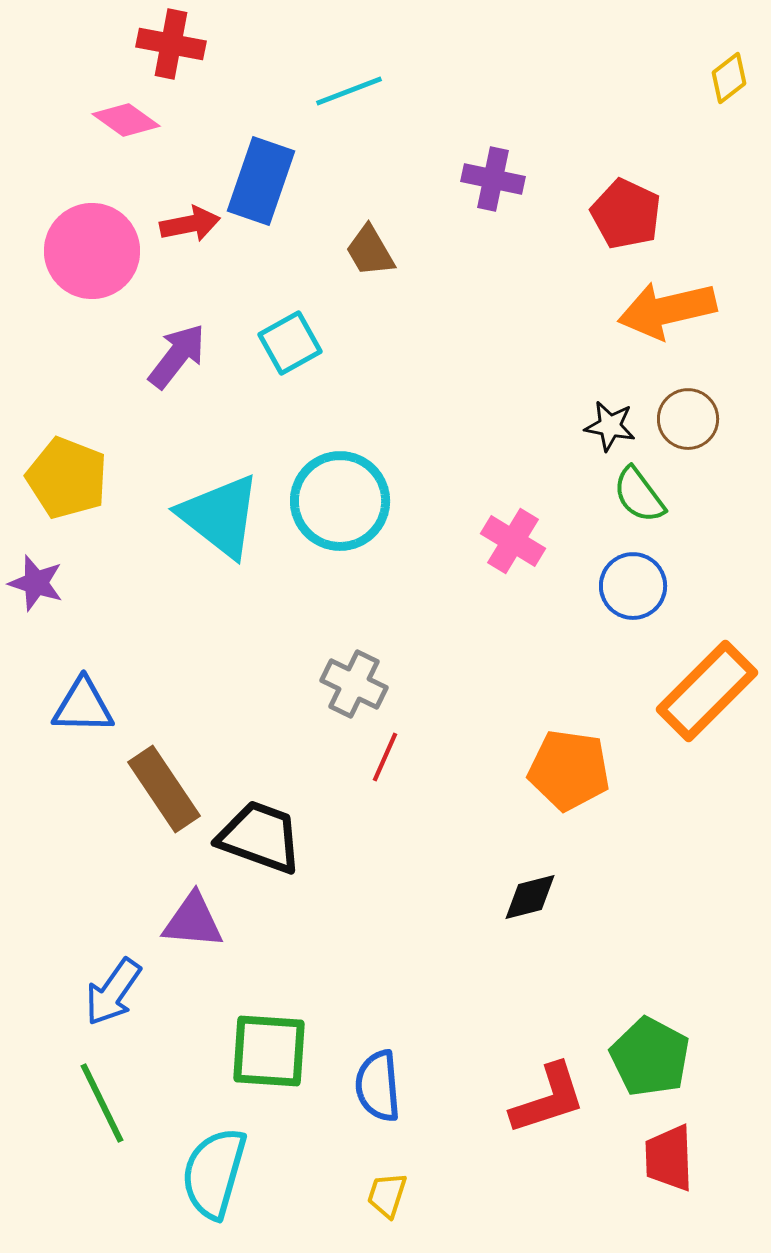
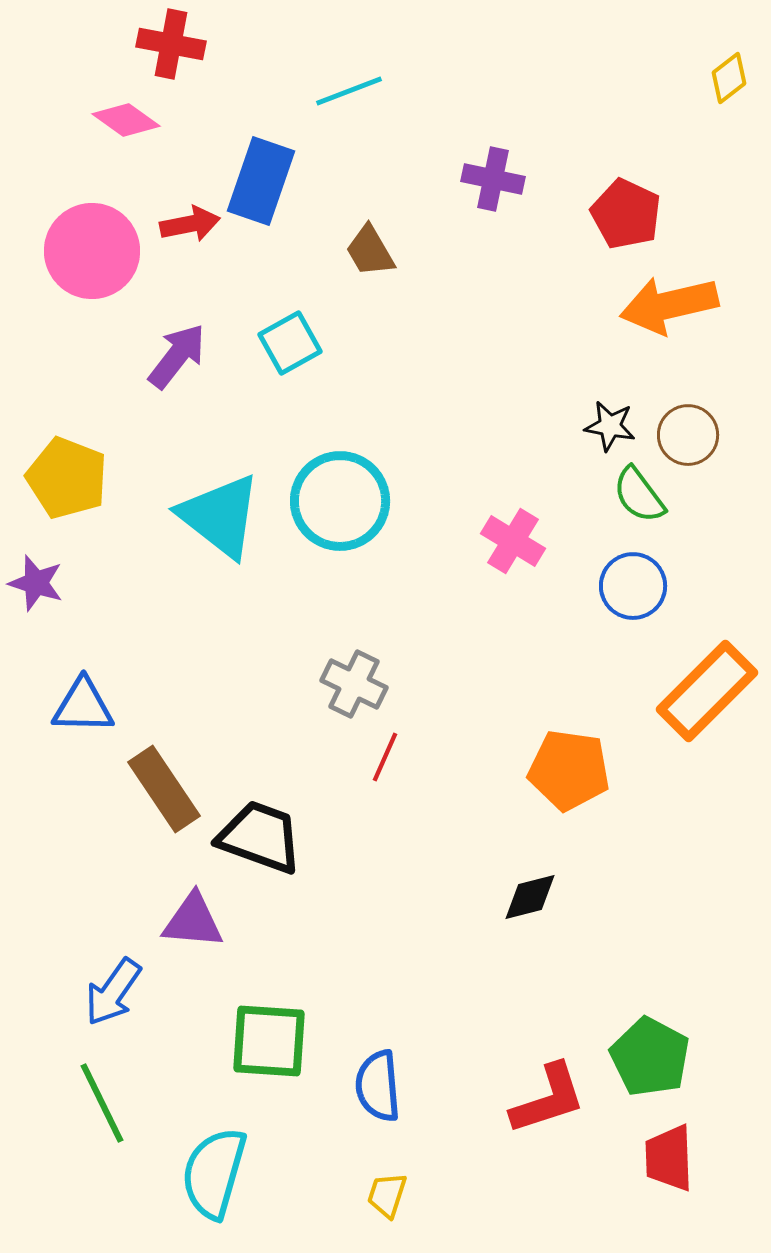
orange arrow: moved 2 px right, 5 px up
brown circle: moved 16 px down
green square: moved 10 px up
